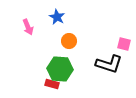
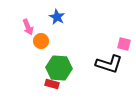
orange circle: moved 28 px left
green hexagon: moved 1 px left, 1 px up
